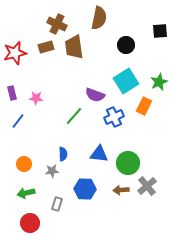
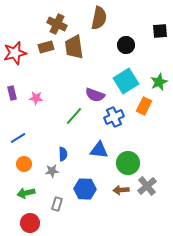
blue line: moved 17 px down; rotated 21 degrees clockwise
blue triangle: moved 4 px up
